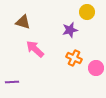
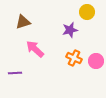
brown triangle: rotated 35 degrees counterclockwise
pink circle: moved 7 px up
purple line: moved 3 px right, 9 px up
